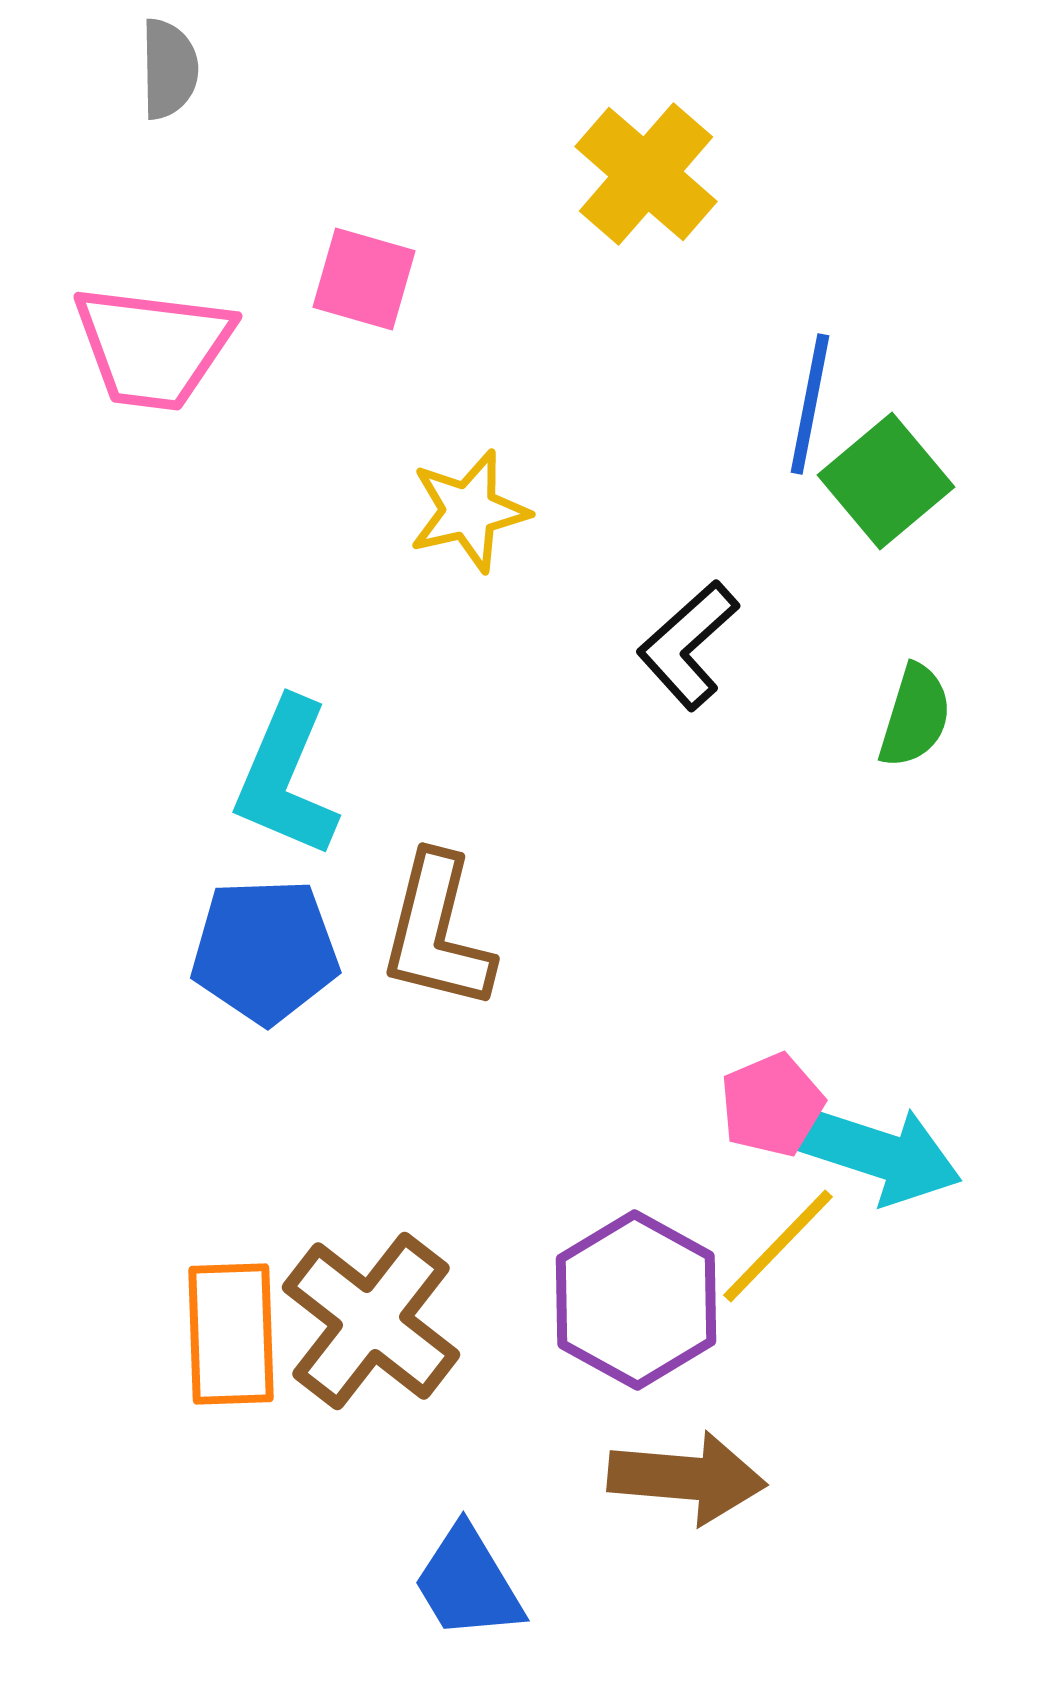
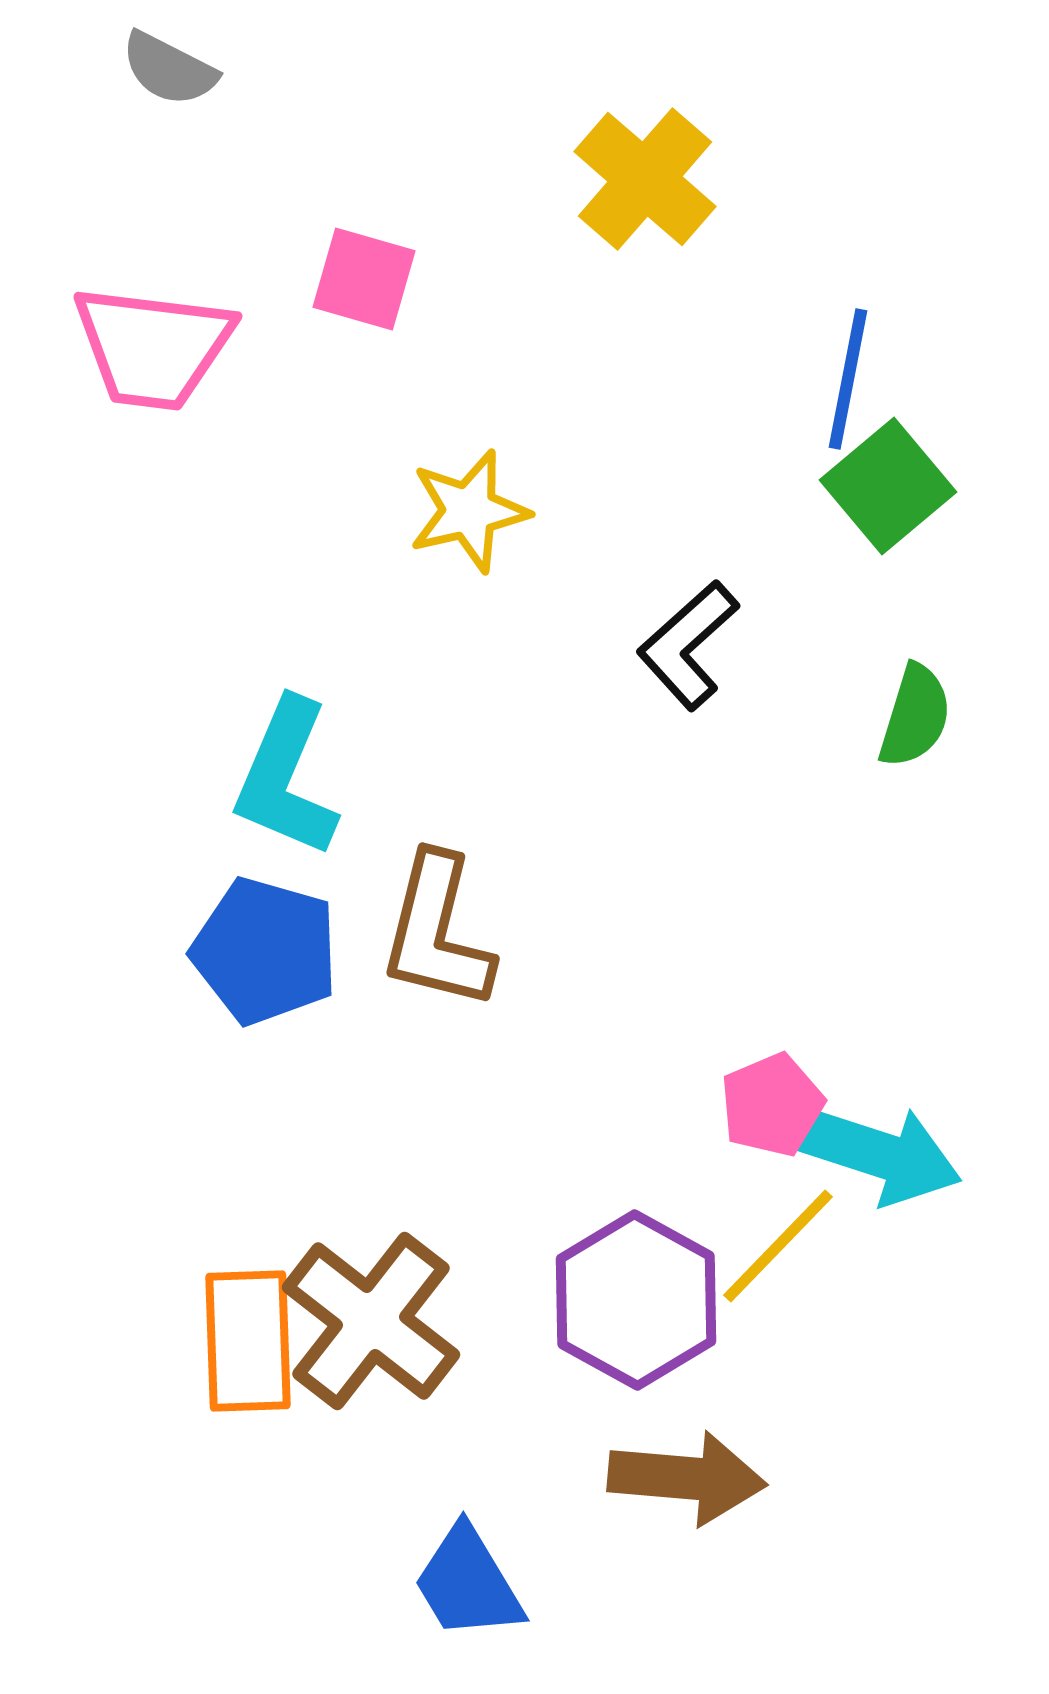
gray semicircle: rotated 118 degrees clockwise
yellow cross: moved 1 px left, 5 px down
blue line: moved 38 px right, 25 px up
green square: moved 2 px right, 5 px down
blue pentagon: rotated 18 degrees clockwise
orange rectangle: moved 17 px right, 7 px down
